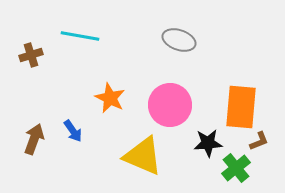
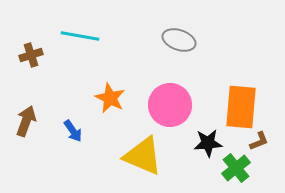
brown arrow: moved 8 px left, 18 px up
